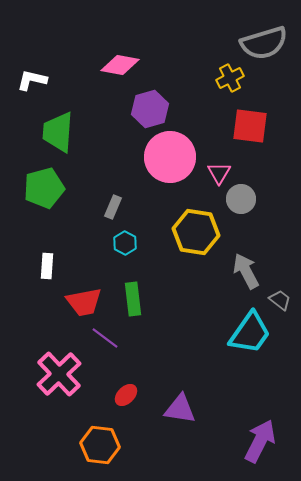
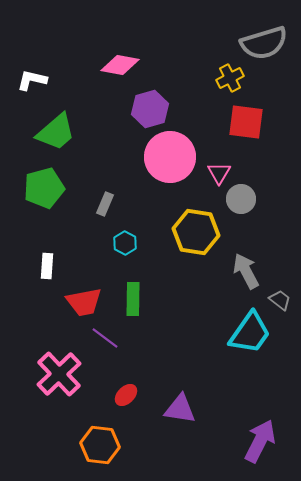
red square: moved 4 px left, 4 px up
green trapezoid: moved 2 px left; rotated 135 degrees counterclockwise
gray rectangle: moved 8 px left, 3 px up
green rectangle: rotated 8 degrees clockwise
